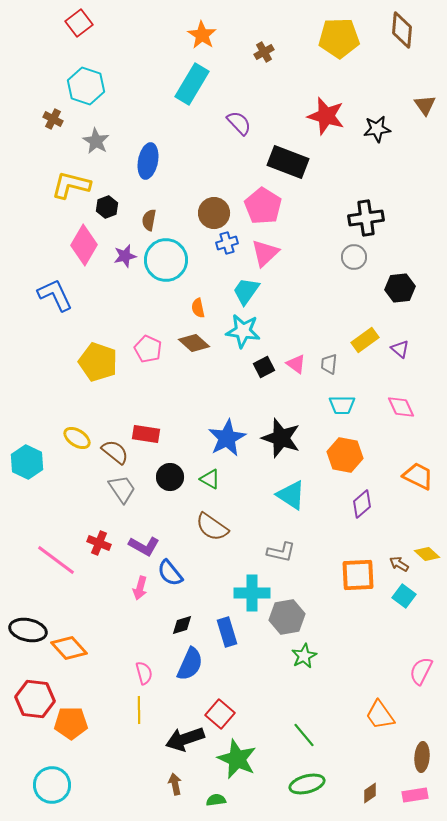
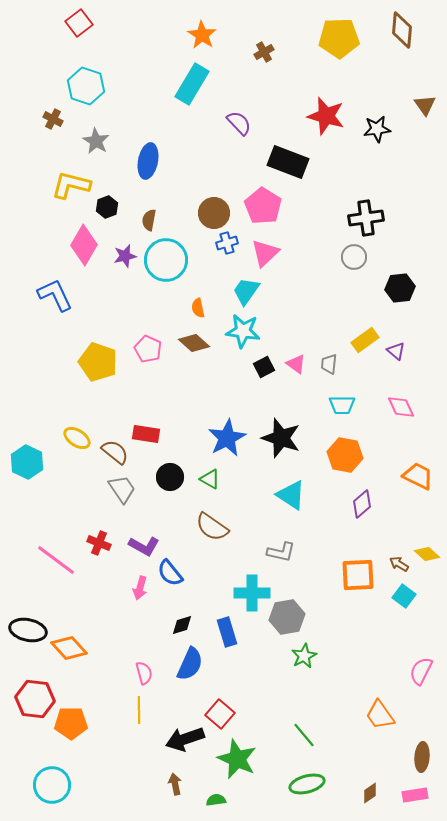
purple triangle at (400, 349): moved 4 px left, 2 px down
